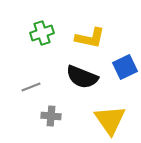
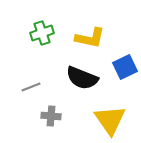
black semicircle: moved 1 px down
